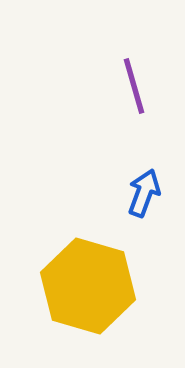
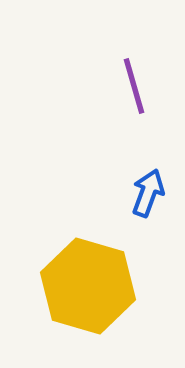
blue arrow: moved 4 px right
